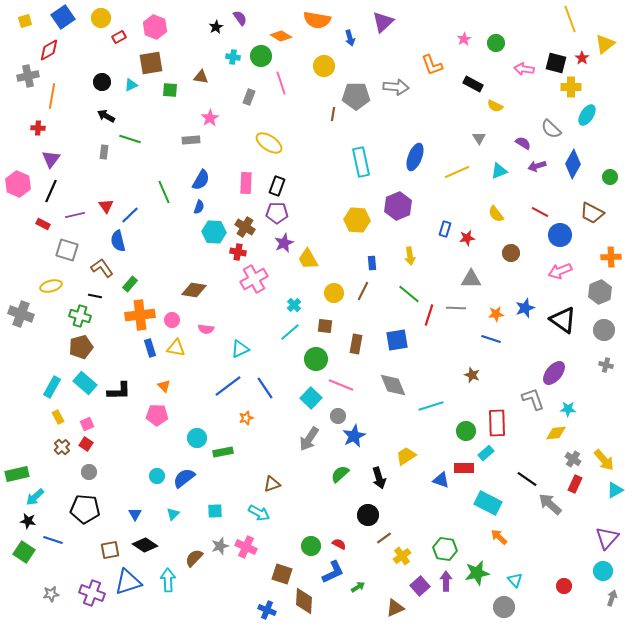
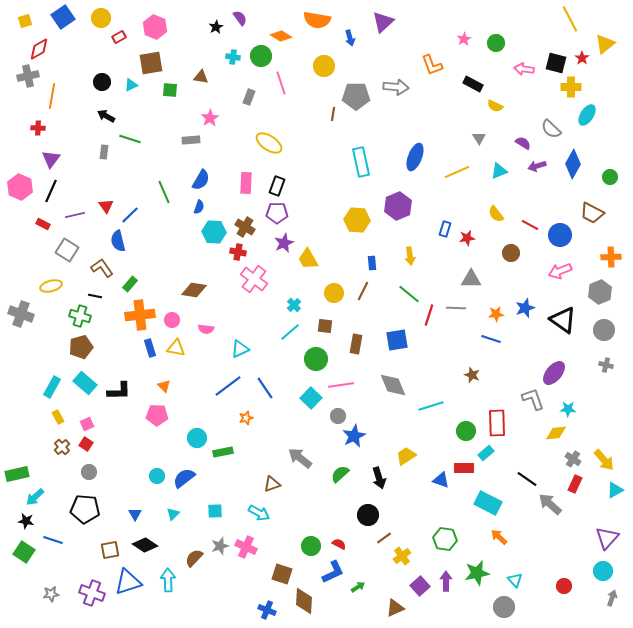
yellow line at (570, 19): rotated 8 degrees counterclockwise
red diamond at (49, 50): moved 10 px left, 1 px up
pink hexagon at (18, 184): moved 2 px right, 3 px down
red line at (540, 212): moved 10 px left, 13 px down
gray square at (67, 250): rotated 15 degrees clockwise
pink cross at (254, 279): rotated 24 degrees counterclockwise
pink line at (341, 385): rotated 30 degrees counterclockwise
gray arrow at (309, 439): moved 9 px left, 19 px down; rotated 95 degrees clockwise
black star at (28, 521): moved 2 px left
green hexagon at (445, 549): moved 10 px up
